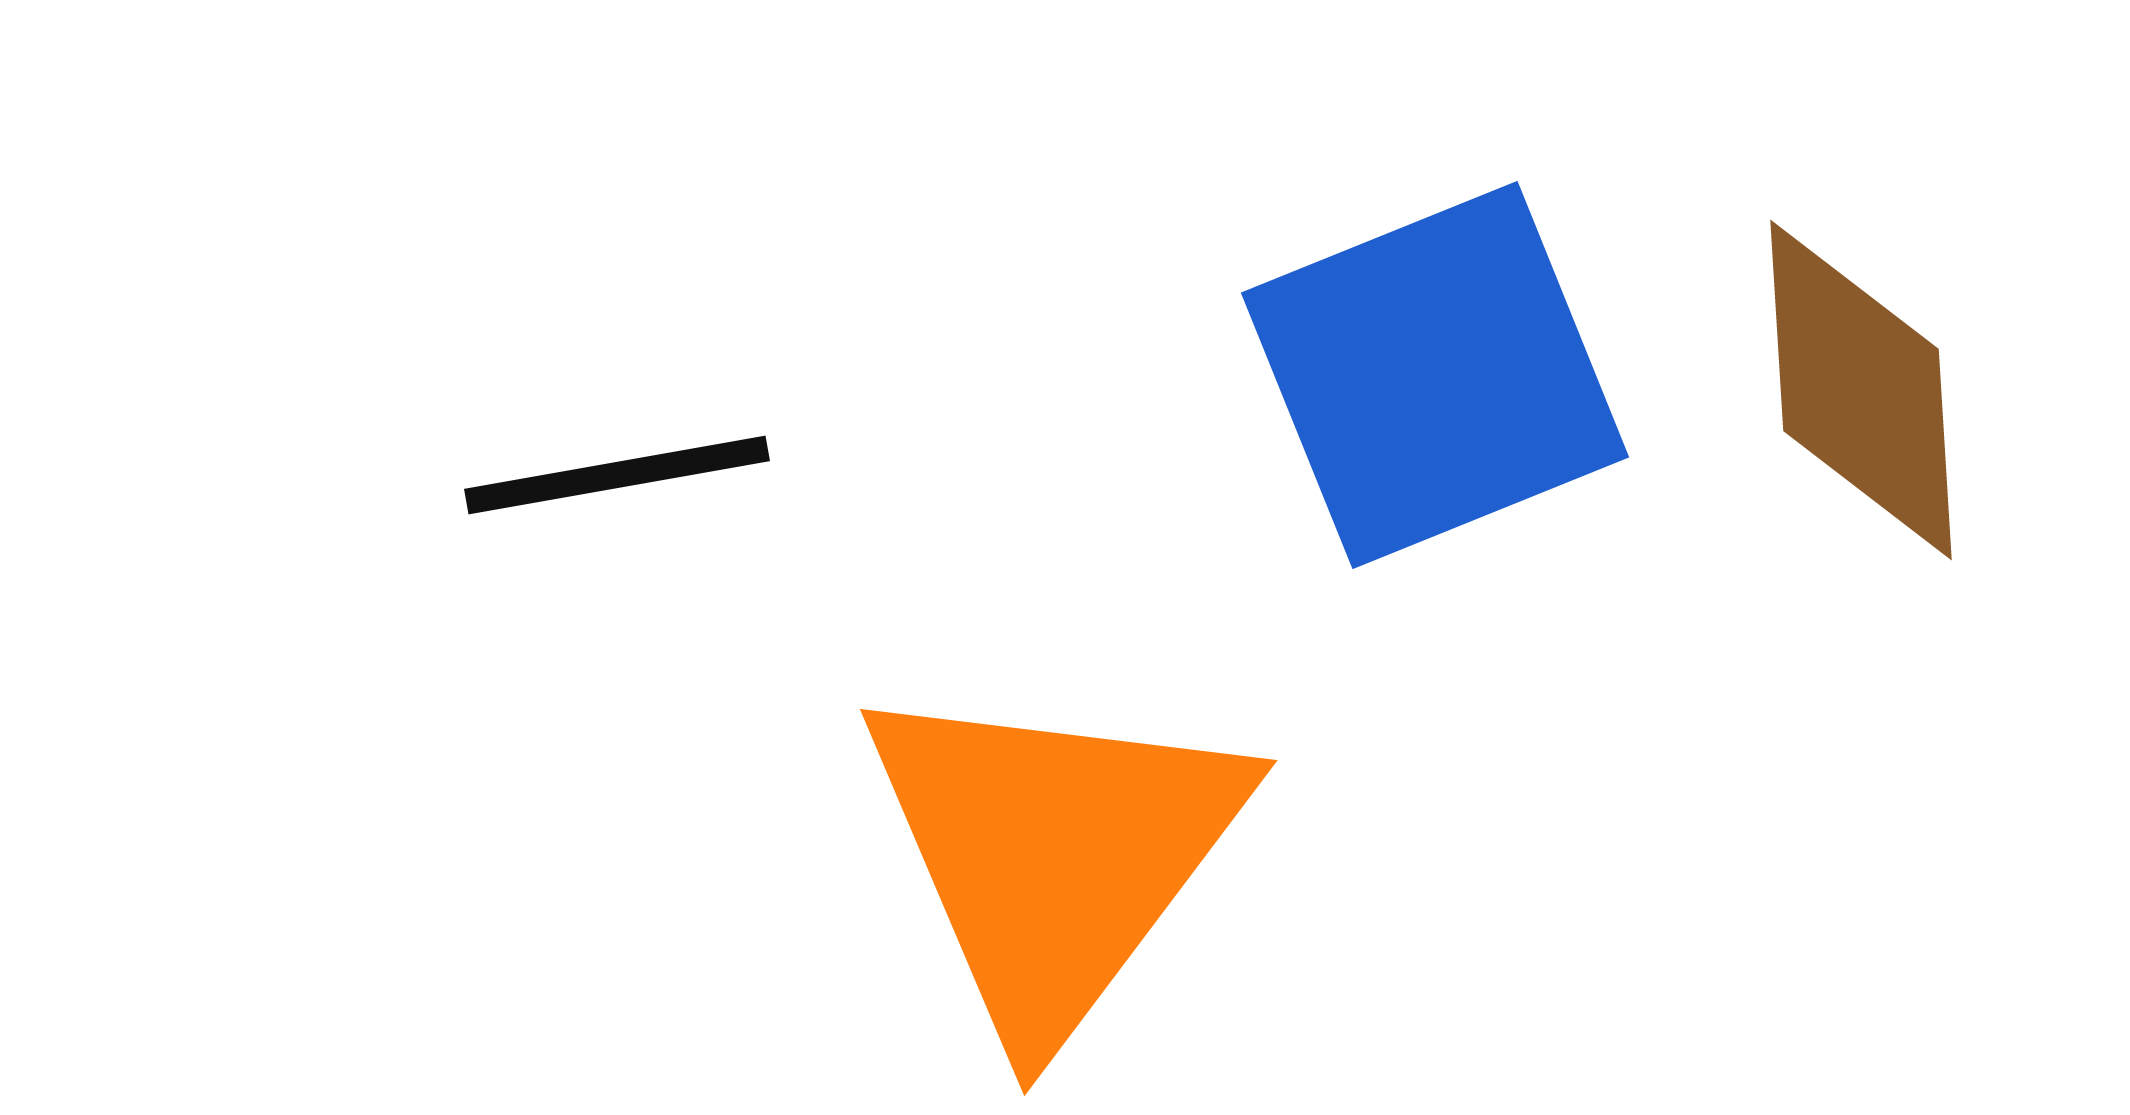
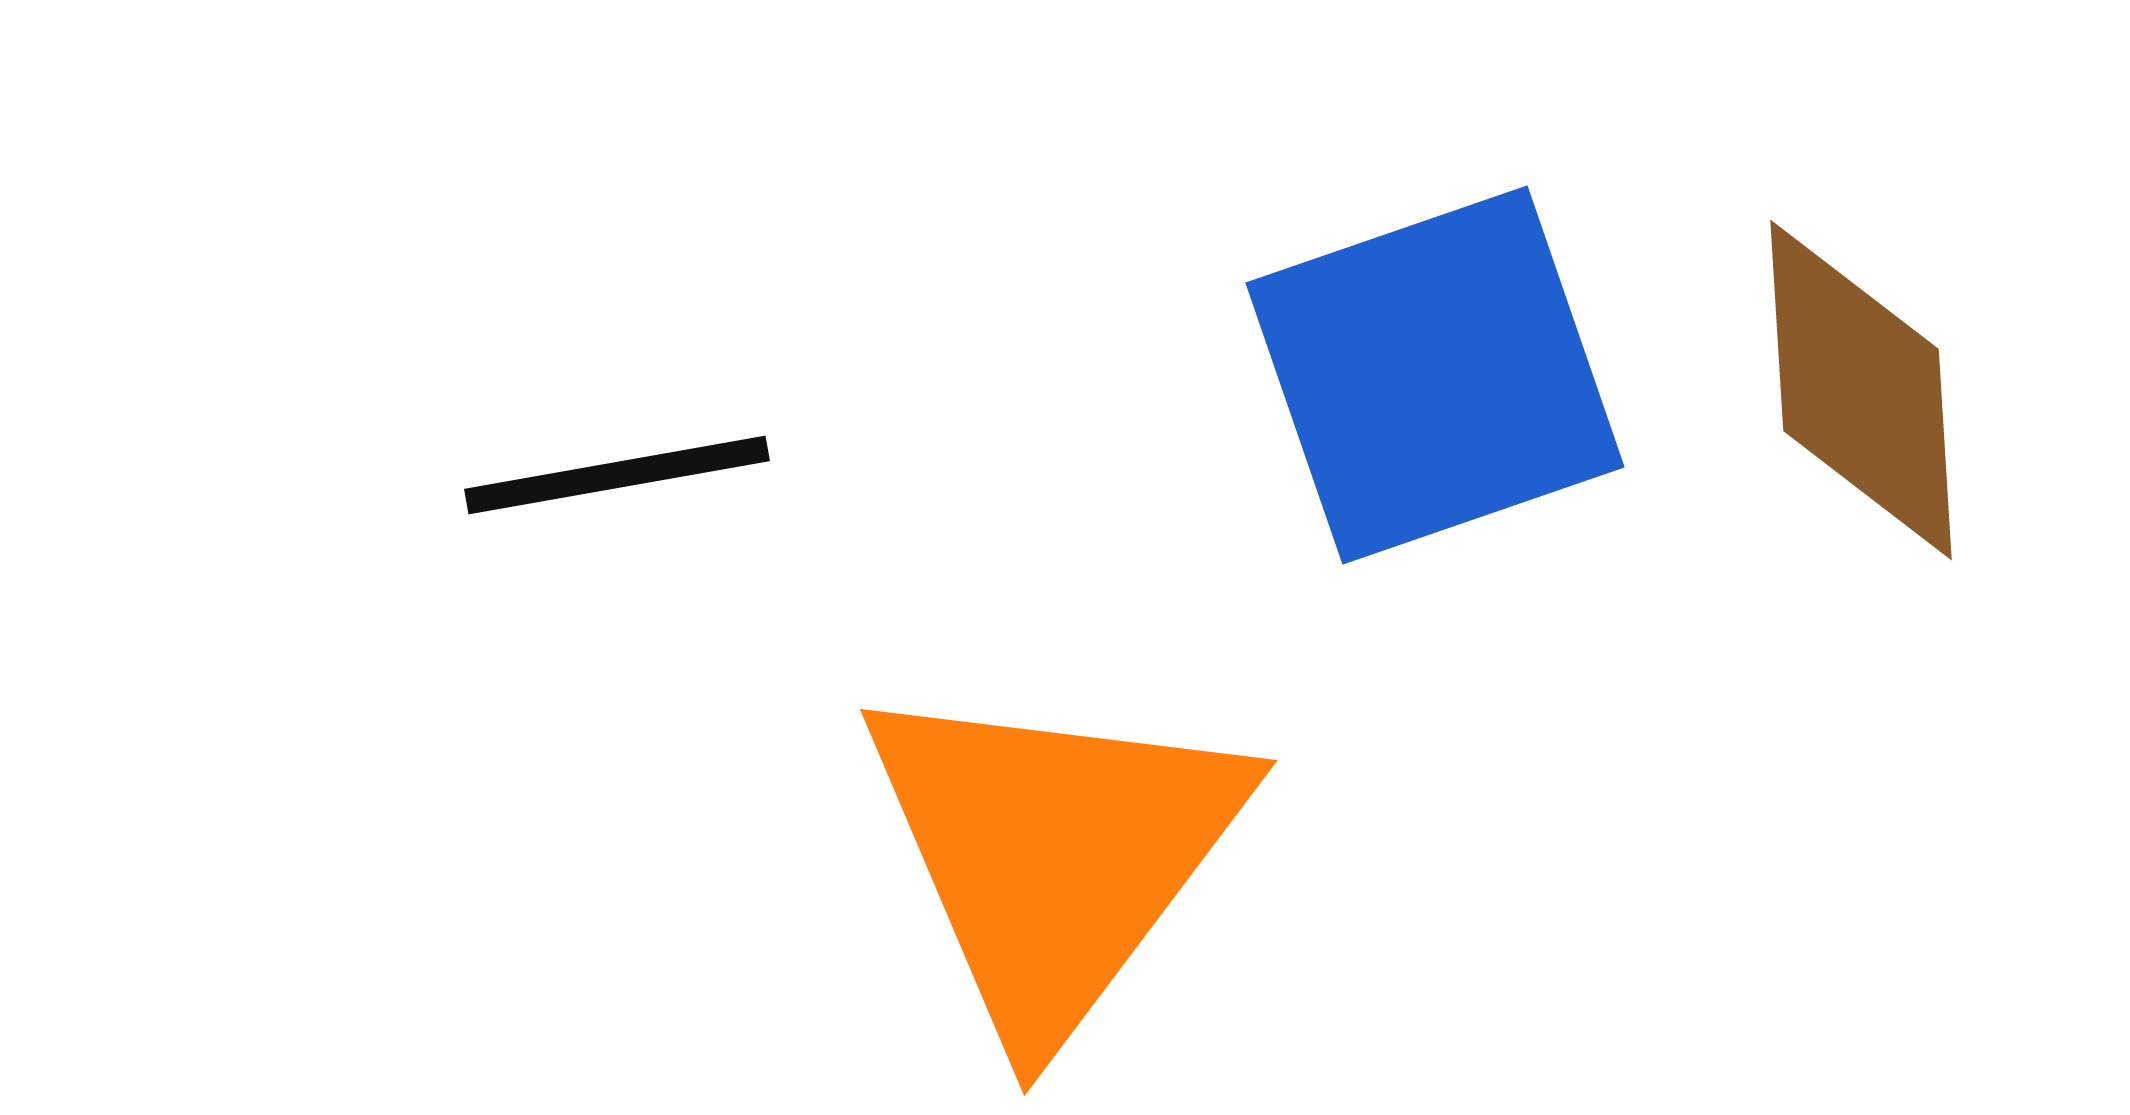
blue square: rotated 3 degrees clockwise
